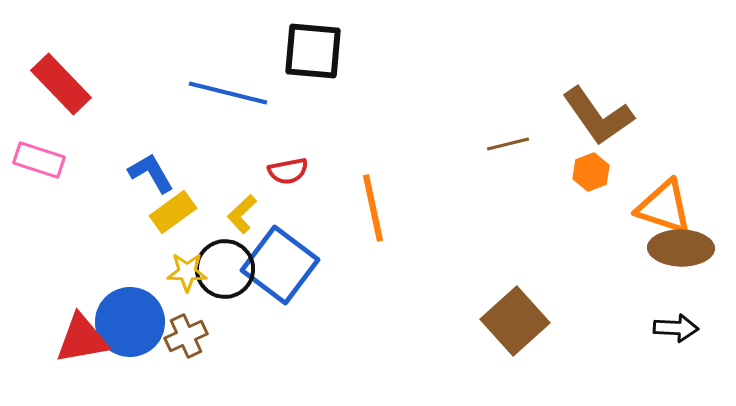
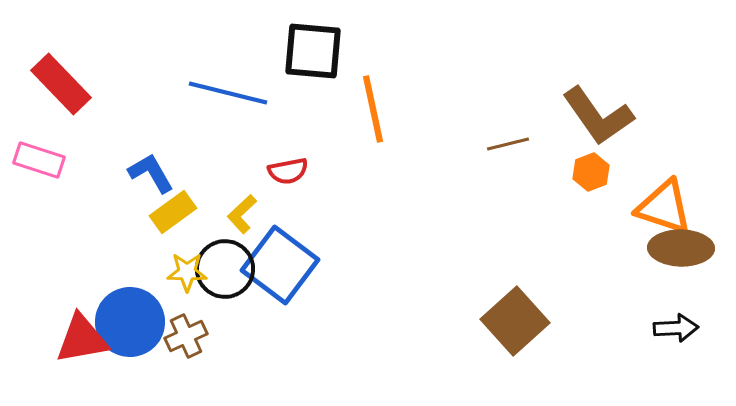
orange line: moved 99 px up
black arrow: rotated 6 degrees counterclockwise
